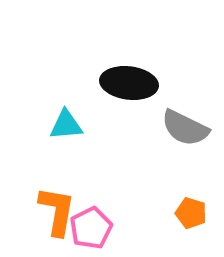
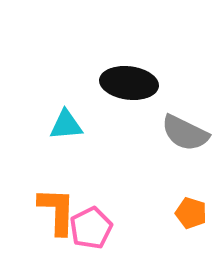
gray semicircle: moved 5 px down
orange L-shape: rotated 8 degrees counterclockwise
